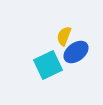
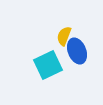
blue ellipse: moved 1 px right, 1 px up; rotated 75 degrees counterclockwise
